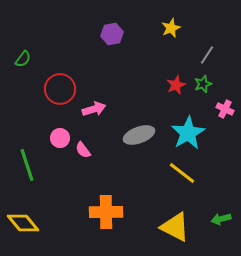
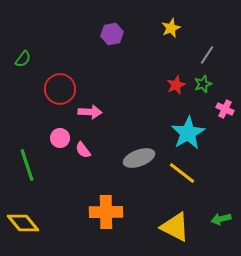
pink arrow: moved 4 px left, 3 px down; rotated 20 degrees clockwise
gray ellipse: moved 23 px down
